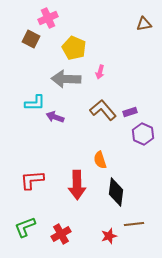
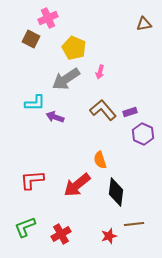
gray arrow: rotated 36 degrees counterclockwise
red arrow: rotated 52 degrees clockwise
